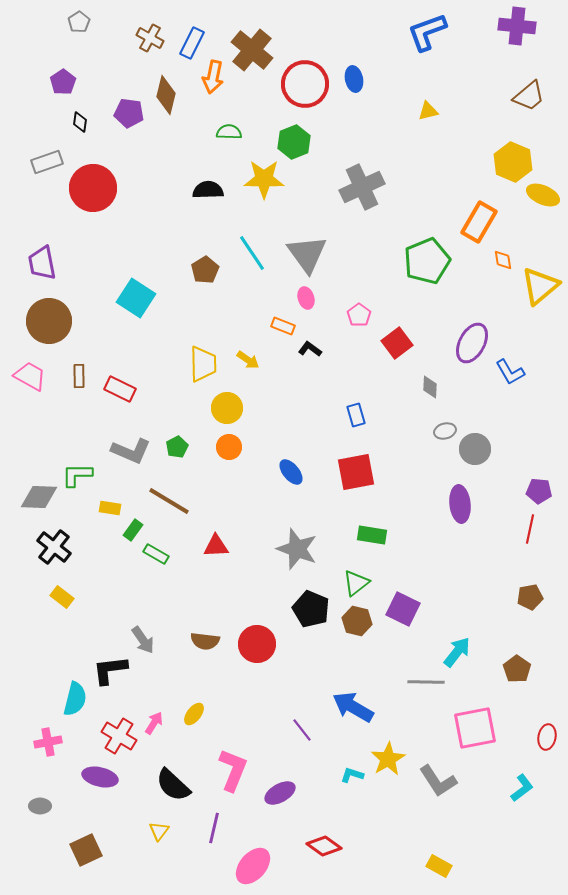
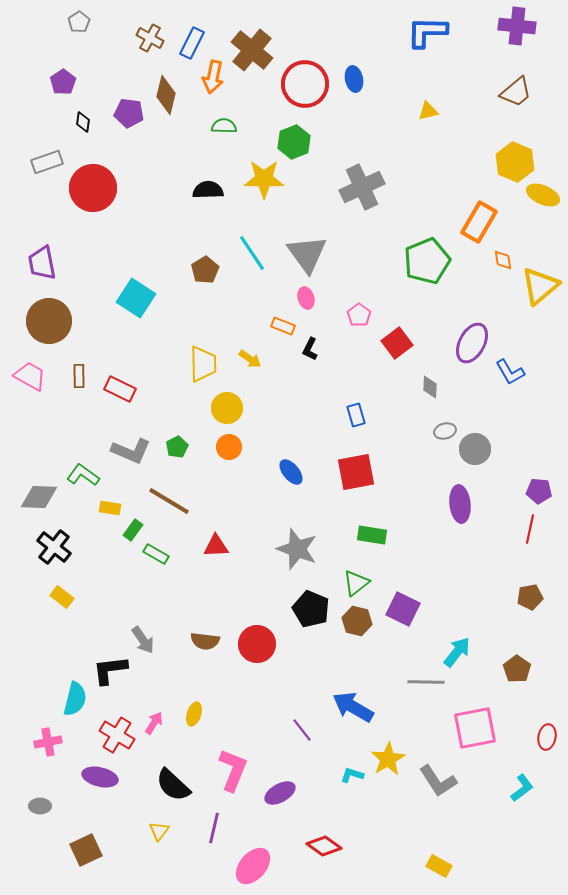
blue L-shape at (427, 32): rotated 21 degrees clockwise
brown trapezoid at (529, 96): moved 13 px left, 4 px up
black diamond at (80, 122): moved 3 px right
green semicircle at (229, 132): moved 5 px left, 6 px up
yellow hexagon at (513, 162): moved 2 px right
black L-shape at (310, 349): rotated 100 degrees counterclockwise
yellow arrow at (248, 360): moved 2 px right, 1 px up
green L-shape at (77, 475): moved 6 px right; rotated 36 degrees clockwise
yellow ellipse at (194, 714): rotated 20 degrees counterclockwise
red cross at (119, 736): moved 2 px left, 1 px up
